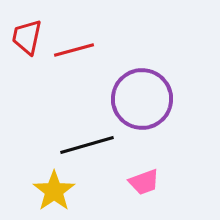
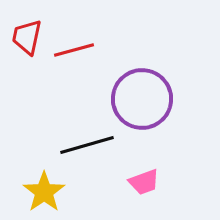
yellow star: moved 10 px left, 1 px down
